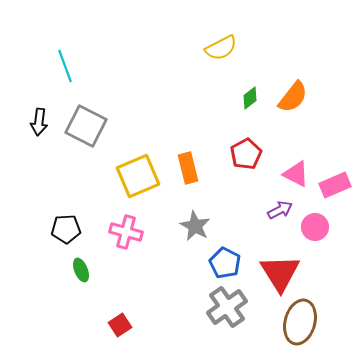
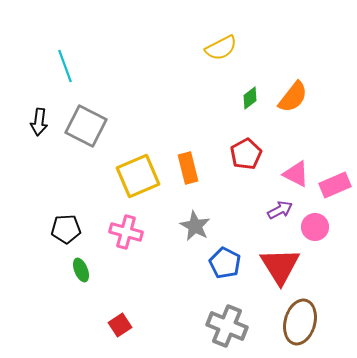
red triangle: moved 7 px up
gray cross: moved 19 px down; rotated 33 degrees counterclockwise
